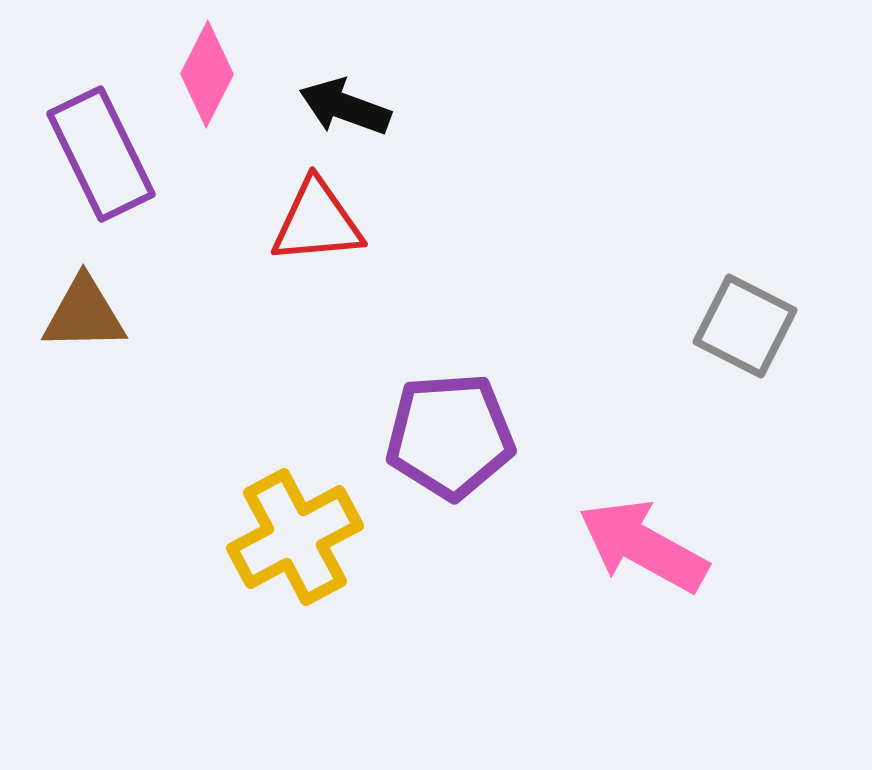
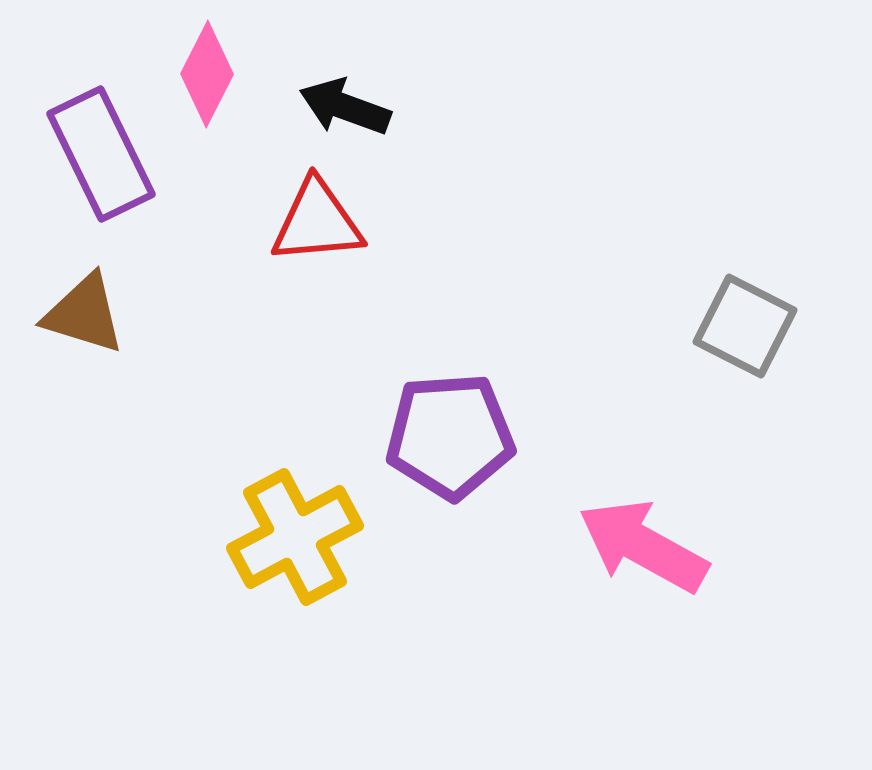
brown triangle: rotated 18 degrees clockwise
